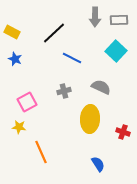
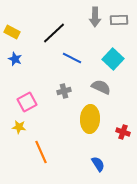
cyan square: moved 3 px left, 8 px down
